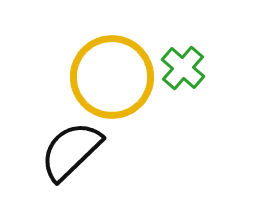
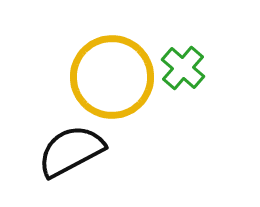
black semicircle: rotated 16 degrees clockwise
